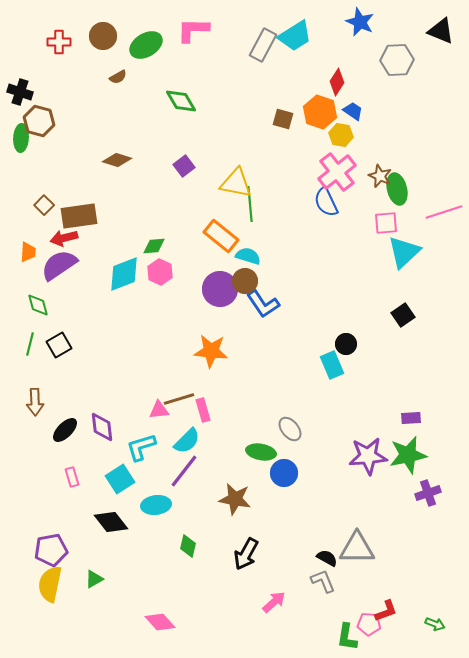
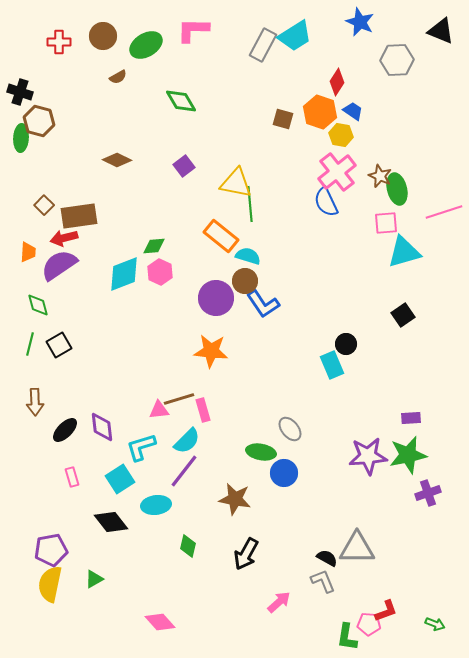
brown diamond at (117, 160): rotated 8 degrees clockwise
cyan triangle at (404, 252): rotated 27 degrees clockwise
purple circle at (220, 289): moved 4 px left, 9 px down
pink arrow at (274, 602): moved 5 px right
